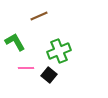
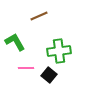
green cross: rotated 15 degrees clockwise
